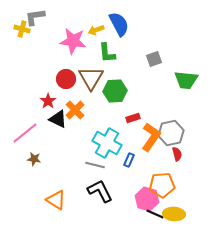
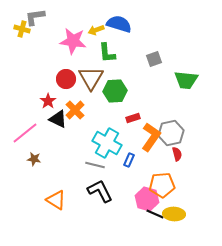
blue semicircle: rotated 45 degrees counterclockwise
